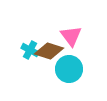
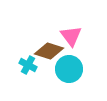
cyan cross: moved 2 px left, 15 px down
